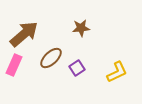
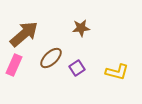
yellow L-shape: rotated 40 degrees clockwise
